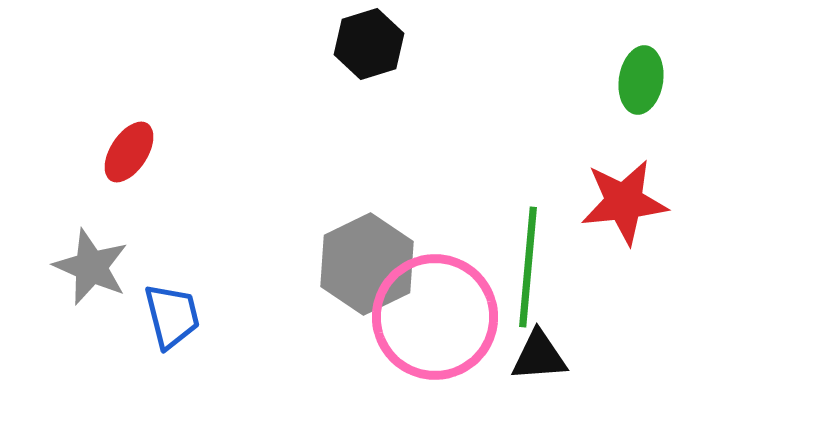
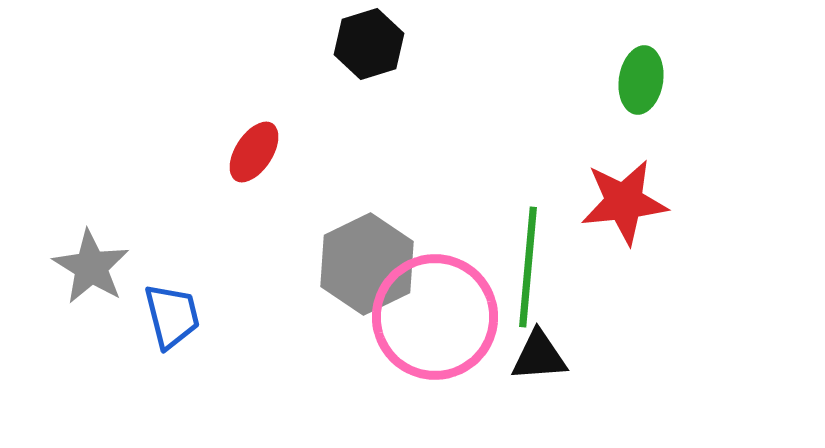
red ellipse: moved 125 px right
gray star: rotated 8 degrees clockwise
